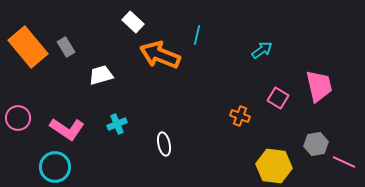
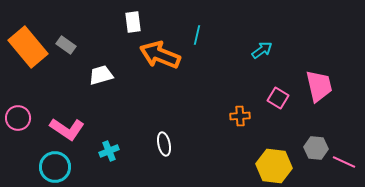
white rectangle: rotated 40 degrees clockwise
gray rectangle: moved 2 px up; rotated 24 degrees counterclockwise
orange cross: rotated 24 degrees counterclockwise
cyan cross: moved 8 px left, 27 px down
gray hexagon: moved 4 px down; rotated 15 degrees clockwise
